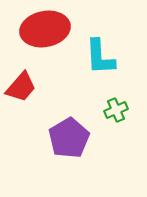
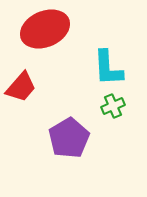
red ellipse: rotated 12 degrees counterclockwise
cyan L-shape: moved 8 px right, 11 px down
green cross: moved 3 px left, 4 px up
